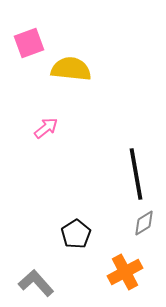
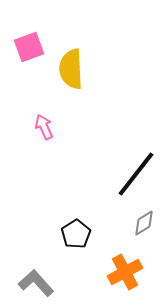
pink square: moved 4 px down
yellow semicircle: rotated 99 degrees counterclockwise
pink arrow: moved 2 px left, 1 px up; rotated 75 degrees counterclockwise
black line: rotated 48 degrees clockwise
